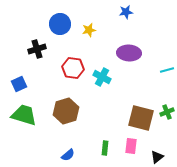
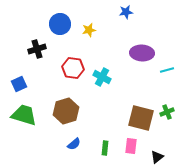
purple ellipse: moved 13 px right
blue semicircle: moved 6 px right, 11 px up
